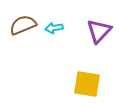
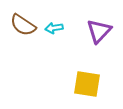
brown semicircle: rotated 124 degrees counterclockwise
